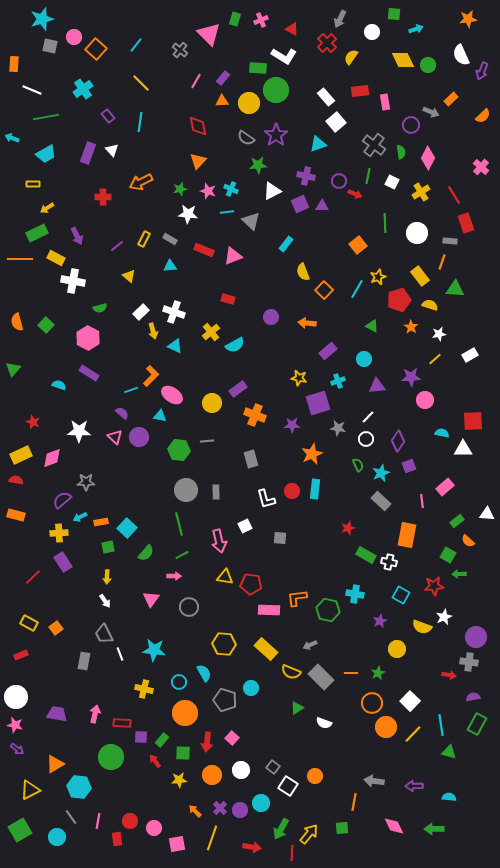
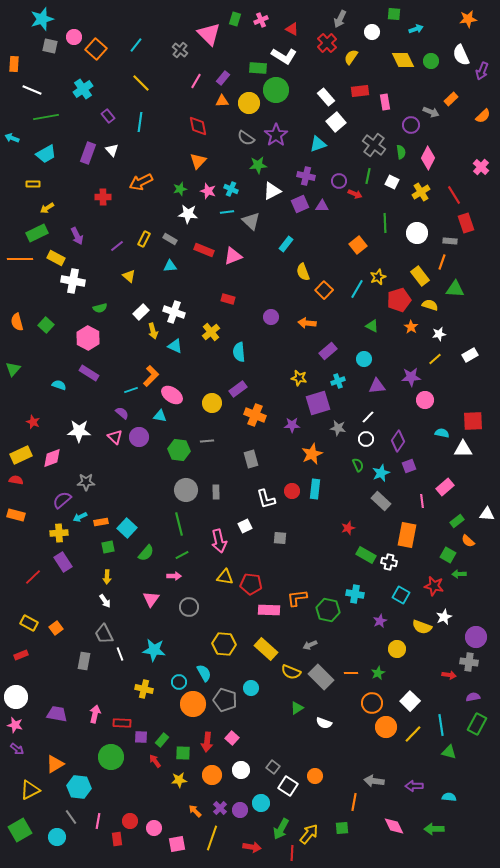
green circle at (428, 65): moved 3 px right, 4 px up
cyan semicircle at (235, 345): moved 4 px right, 7 px down; rotated 114 degrees clockwise
red star at (434, 586): rotated 18 degrees clockwise
orange circle at (185, 713): moved 8 px right, 9 px up
